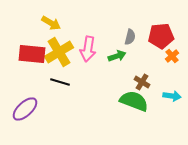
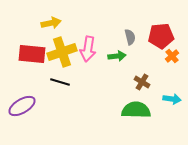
yellow arrow: rotated 42 degrees counterclockwise
gray semicircle: rotated 28 degrees counterclockwise
yellow cross: moved 3 px right; rotated 12 degrees clockwise
green arrow: rotated 12 degrees clockwise
cyan arrow: moved 3 px down
green semicircle: moved 2 px right, 9 px down; rotated 20 degrees counterclockwise
purple ellipse: moved 3 px left, 3 px up; rotated 12 degrees clockwise
